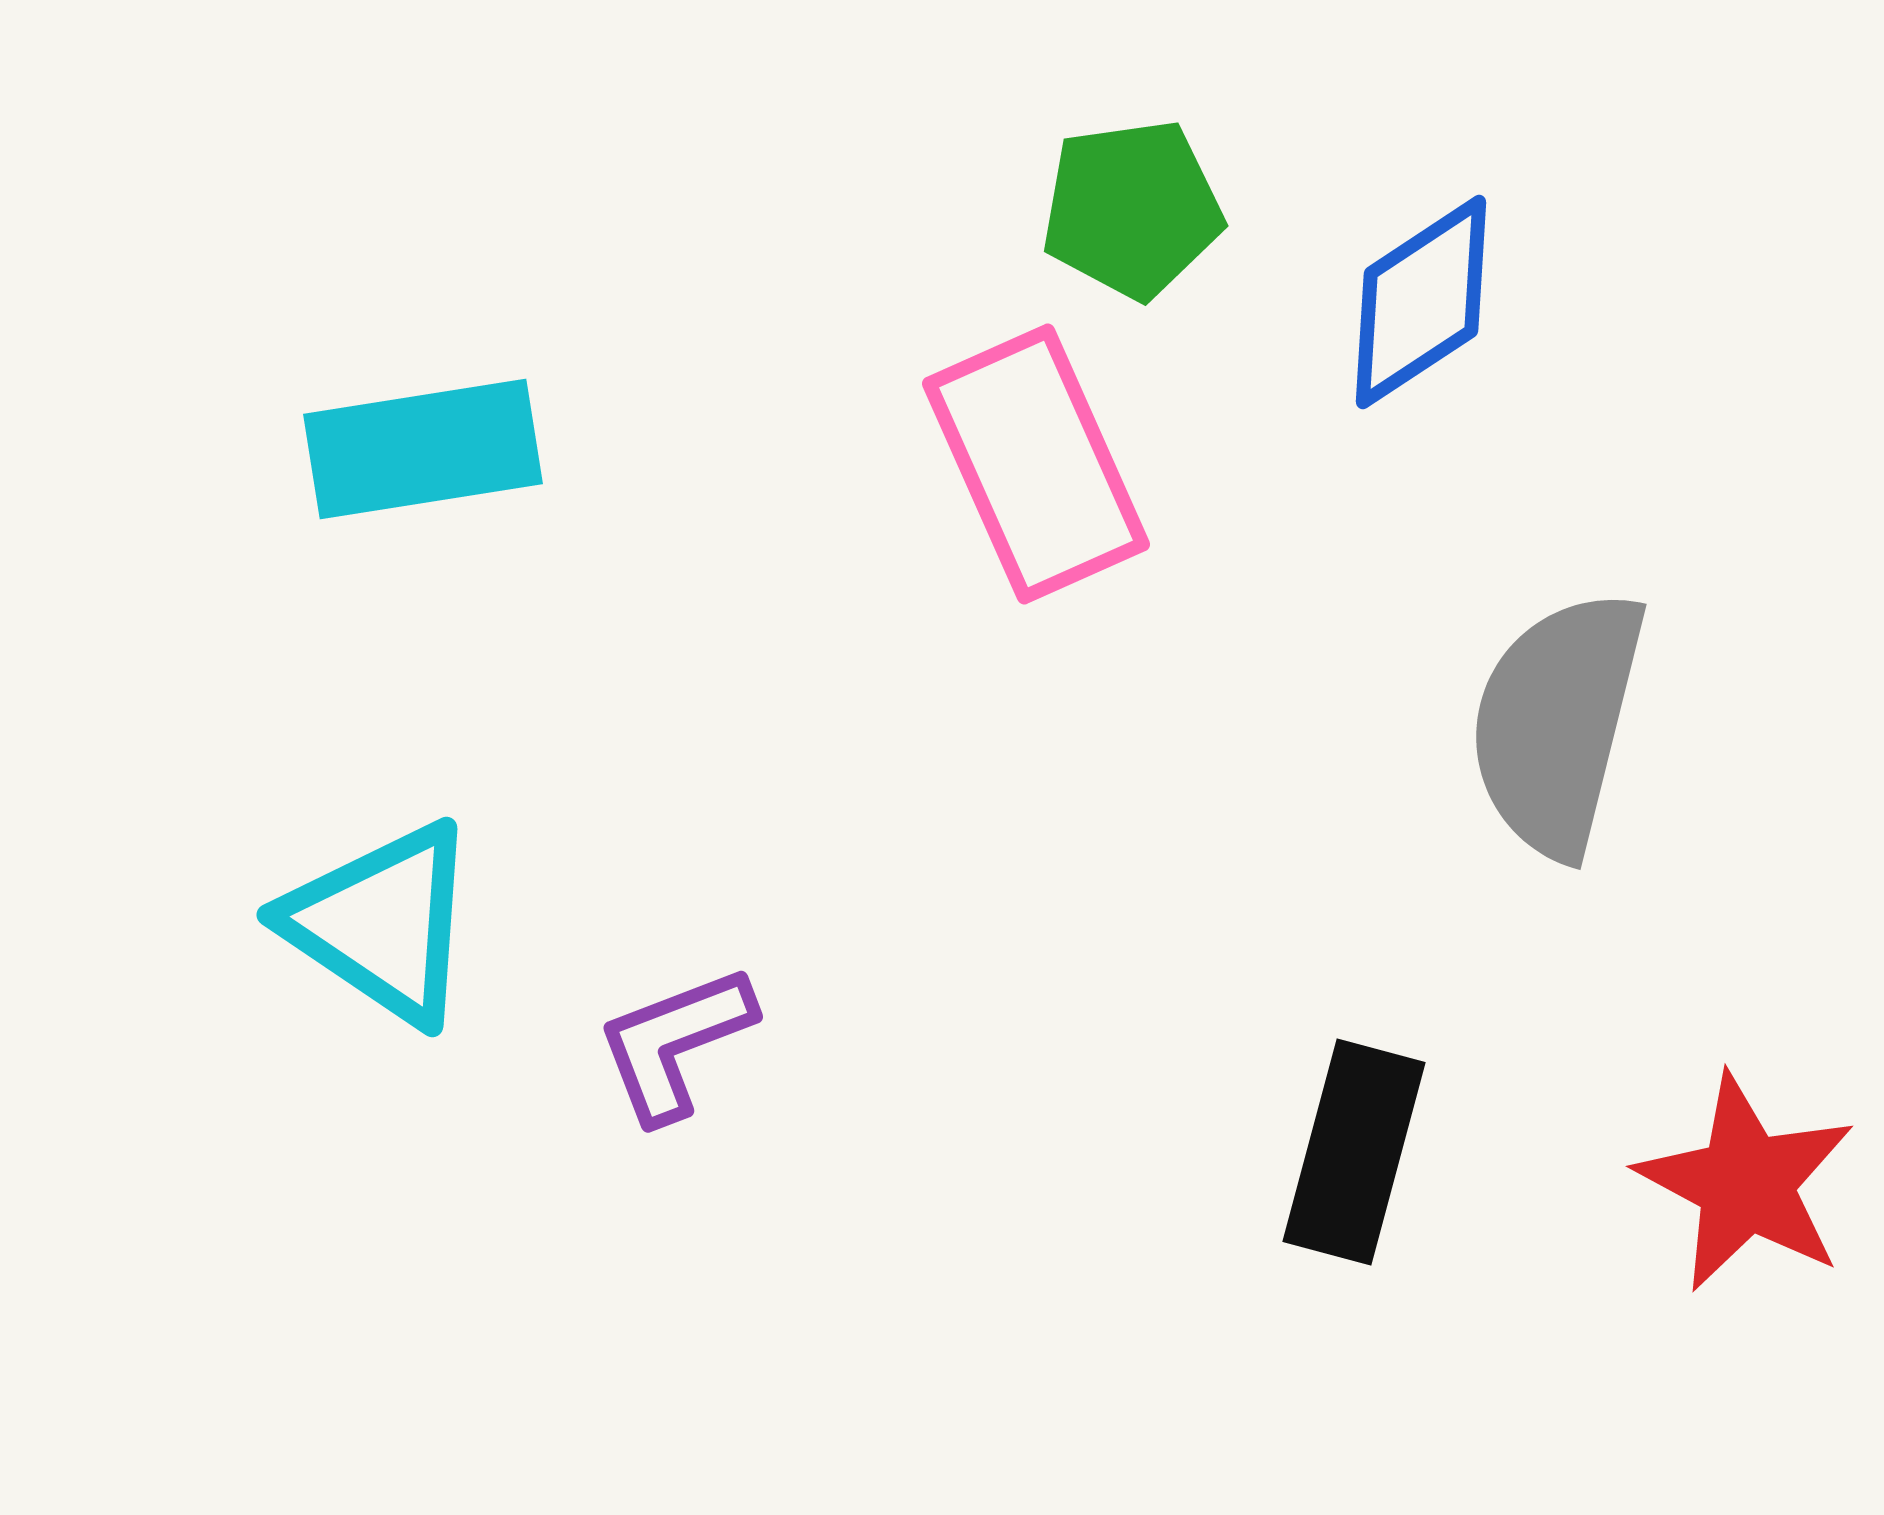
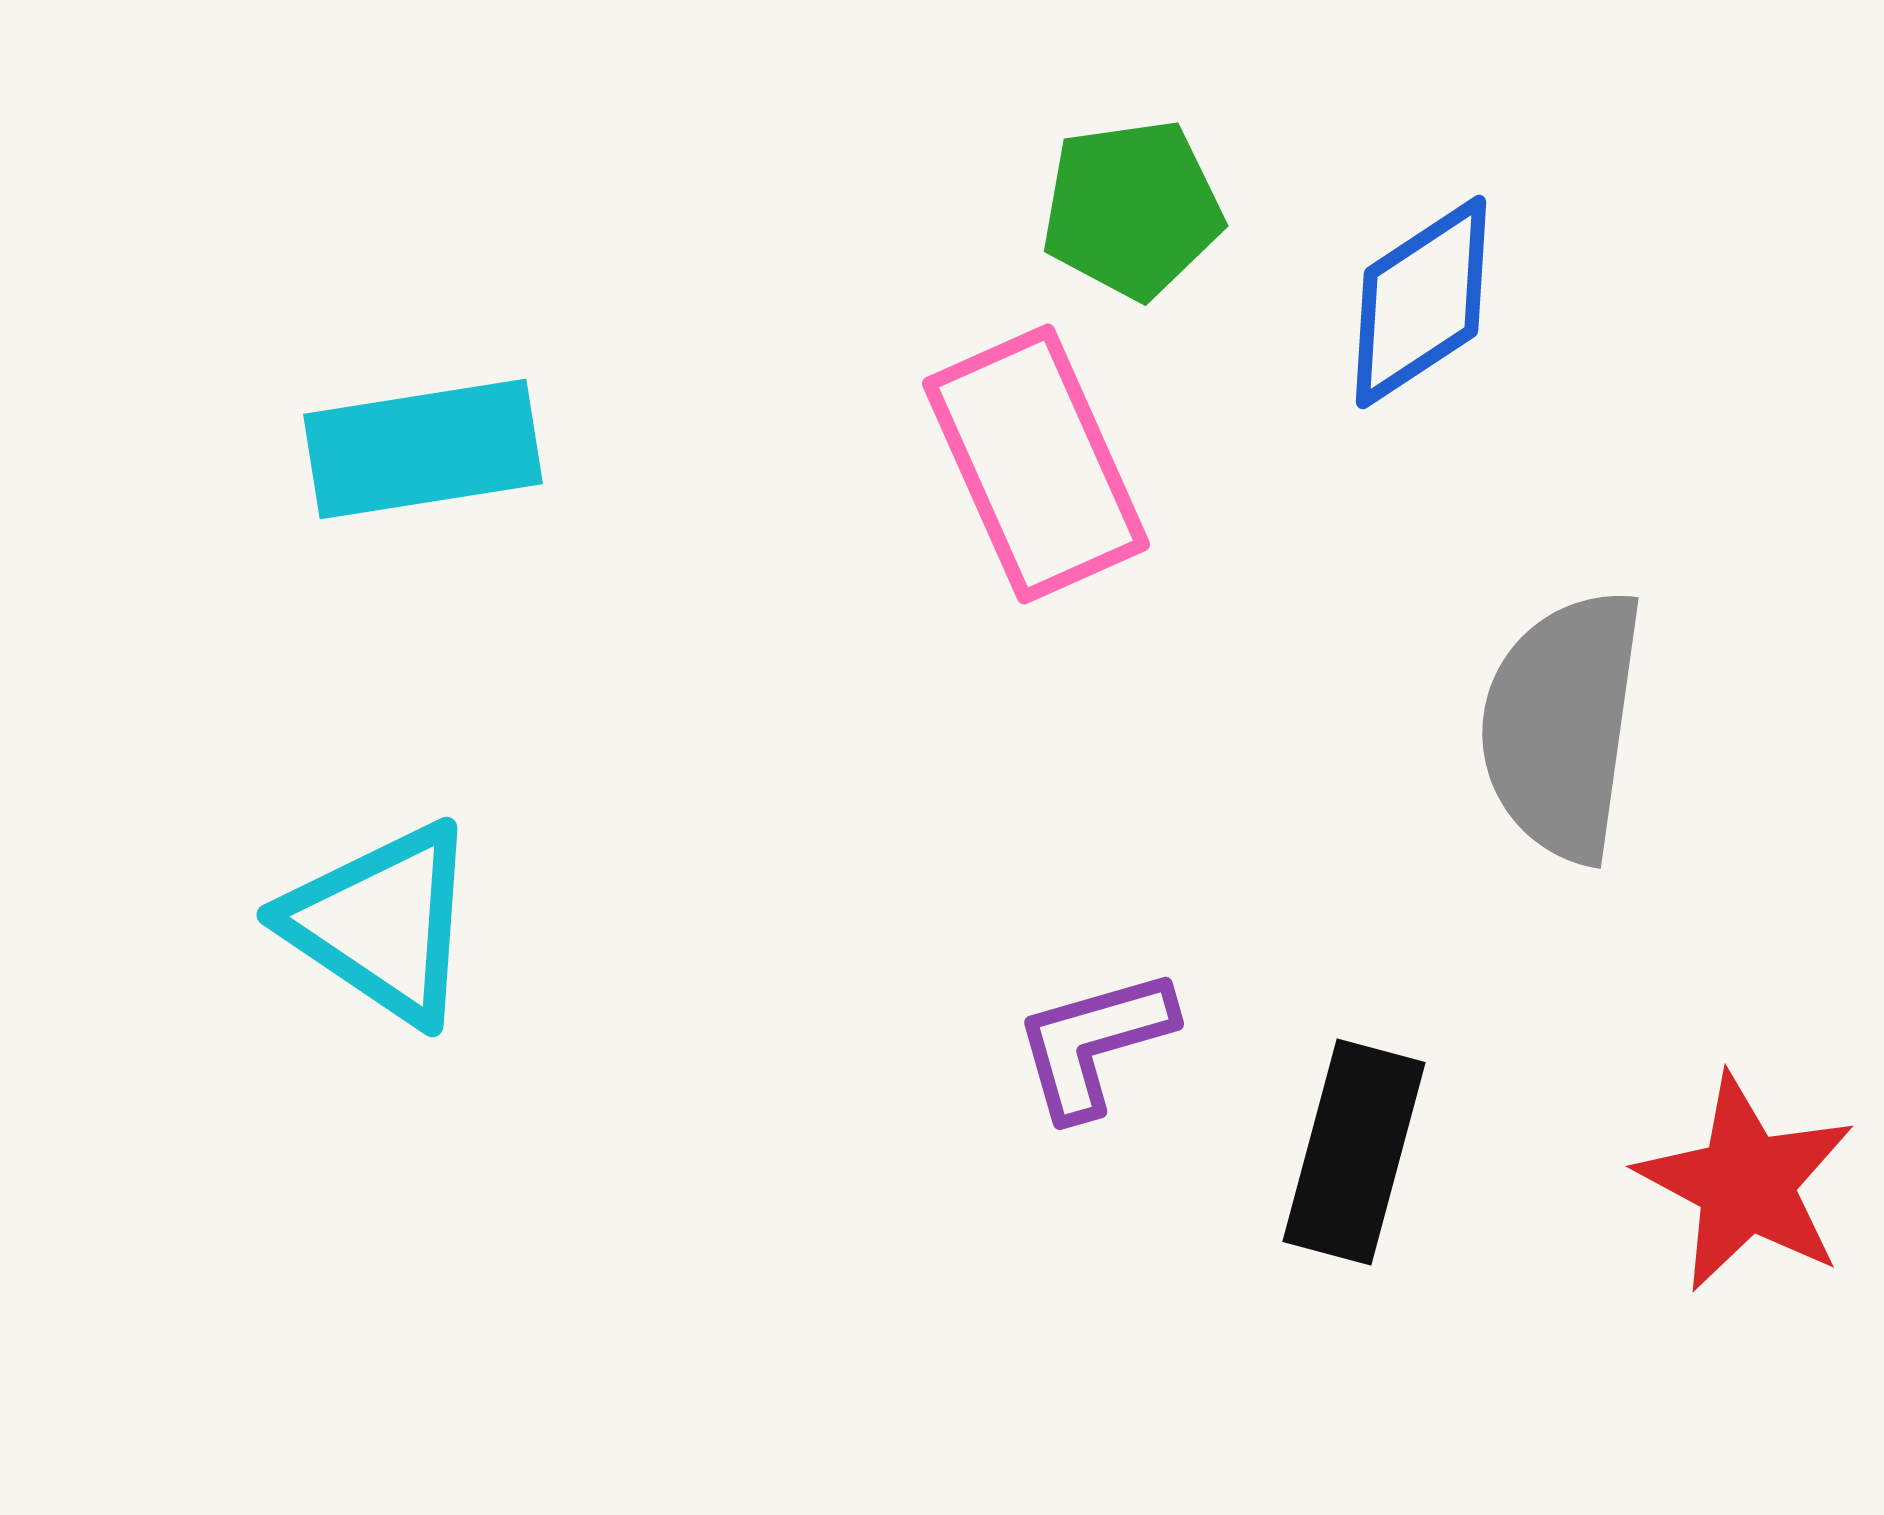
gray semicircle: moved 5 px right, 2 px down; rotated 6 degrees counterclockwise
purple L-shape: moved 419 px right; rotated 5 degrees clockwise
